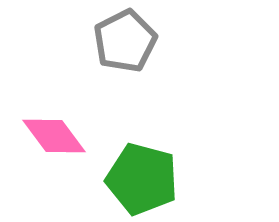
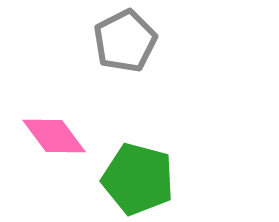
green pentagon: moved 4 px left
